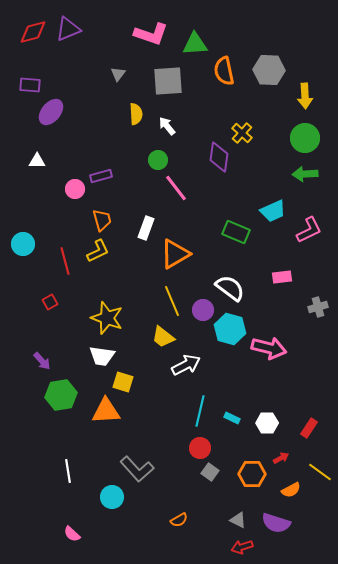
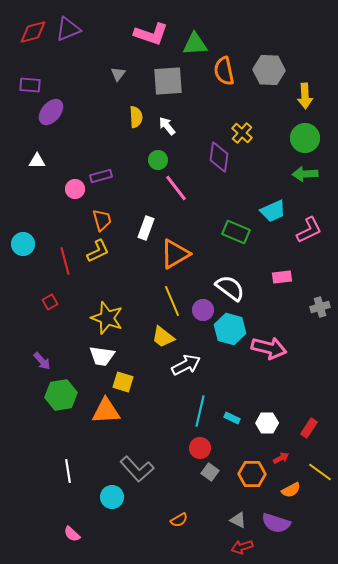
yellow semicircle at (136, 114): moved 3 px down
gray cross at (318, 307): moved 2 px right
